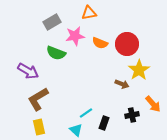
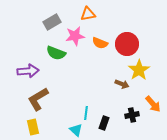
orange triangle: moved 1 px left, 1 px down
purple arrow: rotated 35 degrees counterclockwise
cyan line: rotated 48 degrees counterclockwise
yellow rectangle: moved 6 px left
